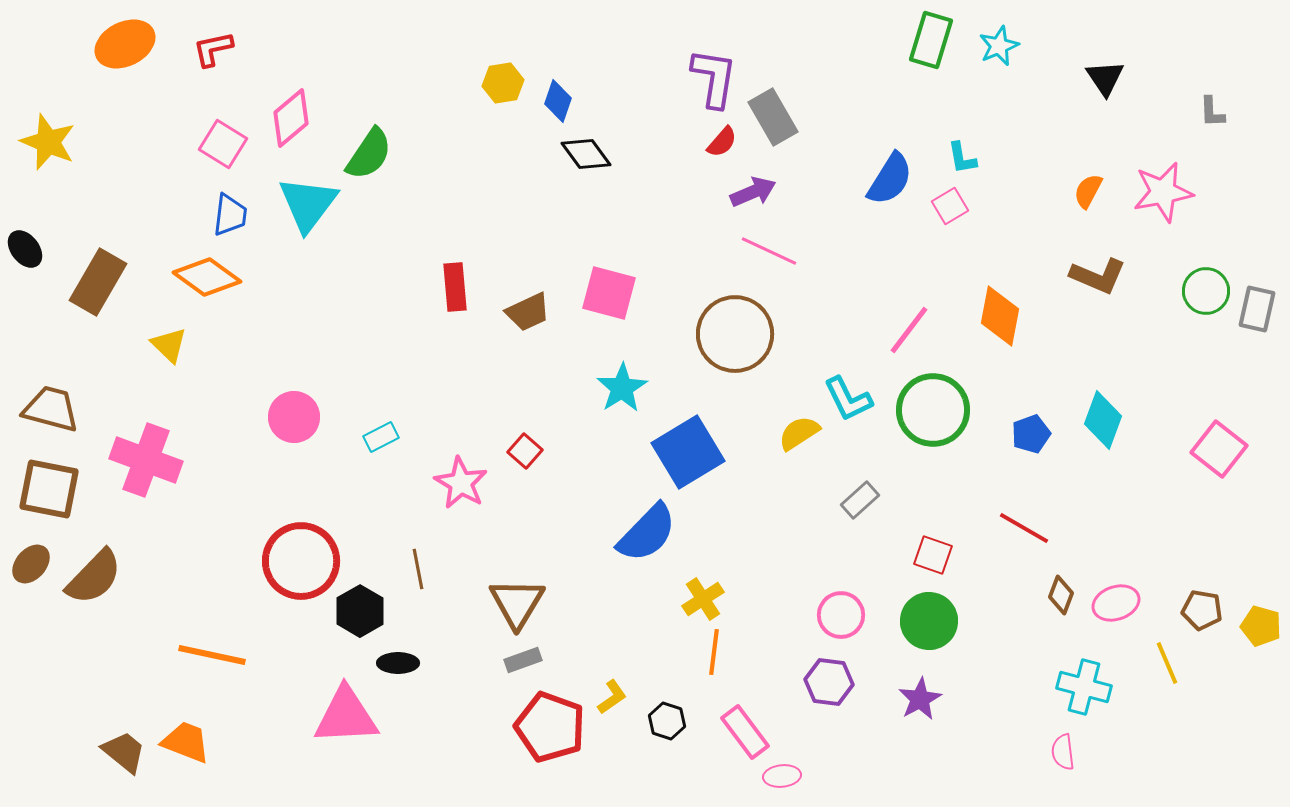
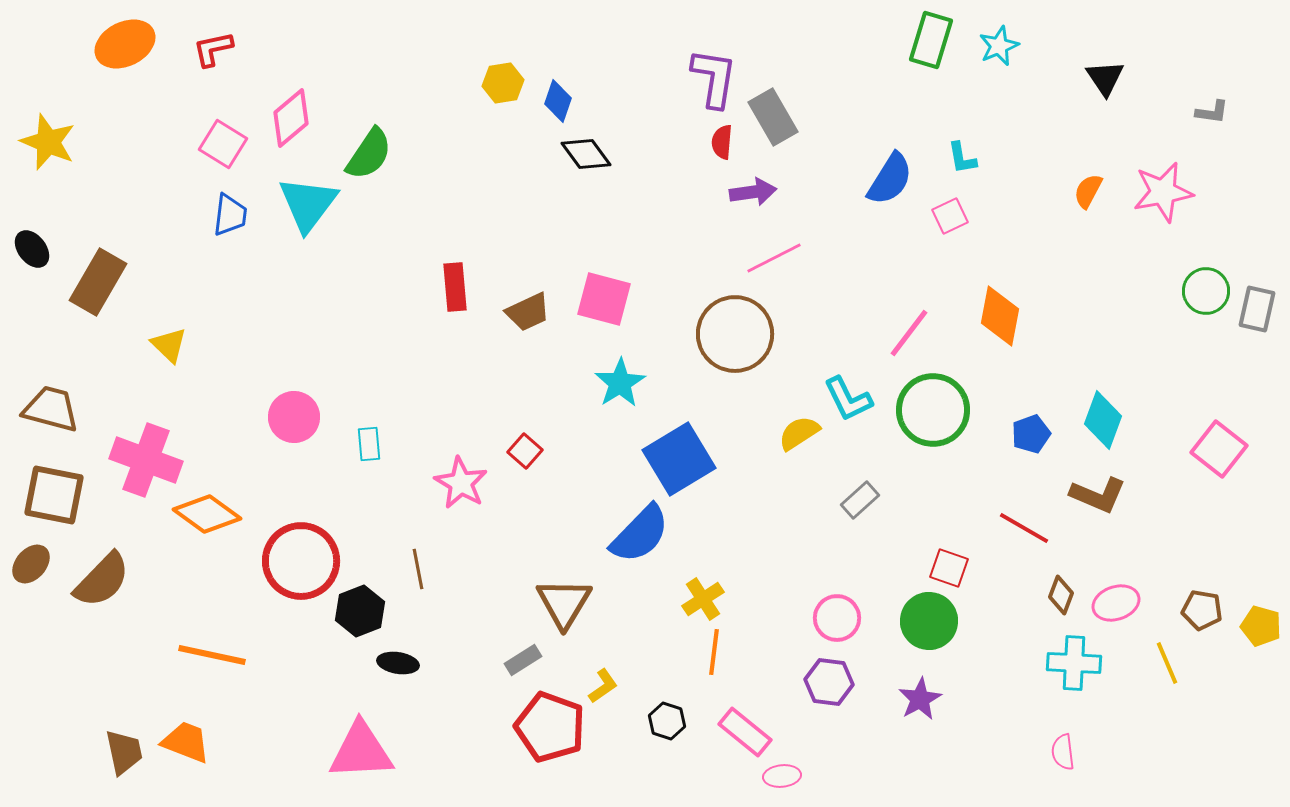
gray L-shape at (1212, 112): rotated 80 degrees counterclockwise
red semicircle at (722, 142): rotated 144 degrees clockwise
purple arrow at (753, 192): rotated 15 degrees clockwise
pink square at (950, 206): moved 10 px down; rotated 6 degrees clockwise
black ellipse at (25, 249): moved 7 px right
pink line at (769, 251): moved 5 px right, 7 px down; rotated 52 degrees counterclockwise
brown L-shape at (1098, 276): moved 219 px down
orange diamond at (207, 277): moved 237 px down
pink square at (609, 293): moved 5 px left, 6 px down
pink line at (909, 330): moved 3 px down
cyan star at (622, 388): moved 2 px left, 5 px up
cyan rectangle at (381, 437): moved 12 px left, 7 px down; rotated 68 degrees counterclockwise
blue square at (688, 452): moved 9 px left, 7 px down
brown square at (49, 489): moved 5 px right, 6 px down
blue semicircle at (647, 533): moved 7 px left, 1 px down
red square at (933, 555): moved 16 px right, 13 px down
brown semicircle at (94, 577): moved 8 px right, 3 px down
brown triangle at (517, 603): moved 47 px right
black hexagon at (360, 611): rotated 9 degrees clockwise
pink circle at (841, 615): moved 4 px left, 3 px down
gray rectangle at (523, 660): rotated 12 degrees counterclockwise
black ellipse at (398, 663): rotated 9 degrees clockwise
cyan cross at (1084, 687): moved 10 px left, 24 px up; rotated 12 degrees counterclockwise
yellow L-shape at (612, 697): moved 9 px left, 11 px up
pink triangle at (346, 716): moved 15 px right, 35 px down
pink rectangle at (745, 732): rotated 14 degrees counterclockwise
brown trapezoid at (124, 752): rotated 39 degrees clockwise
